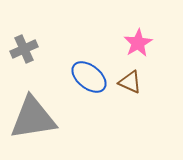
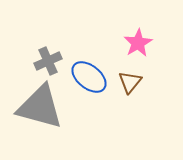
gray cross: moved 24 px right, 12 px down
brown triangle: rotated 45 degrees clockwise
gray triangle: moved 7 px right, 11 px up; rotated 24 degrees clockwise
